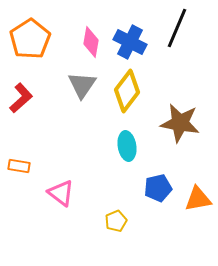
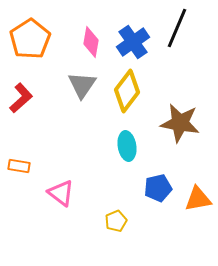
blue cross: moved 3 px right; rotated 28 degrees clockwise
